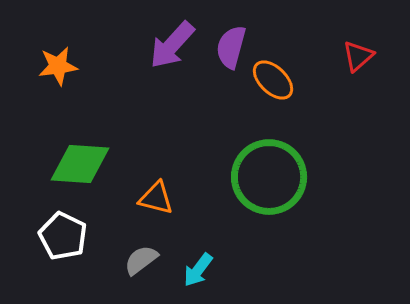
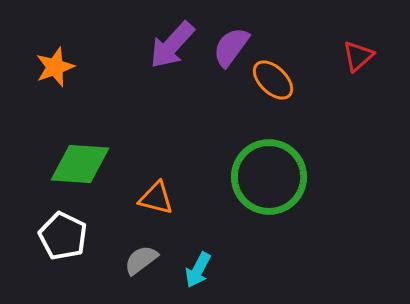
purple semicircle: rotated 21 degrees clockwise
orange star: moved 3 px left, 1 px down; rotated 12 degrees counterclockwise
cyan arrow: rotated 9 degrees counterclockwise
